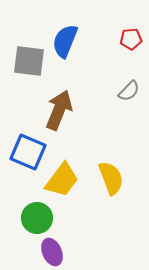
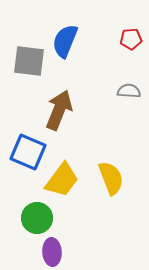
gray semicircle: rotated 130 degrees counterclockwise
purple ellipse: rotated 20 degrees clockwise
